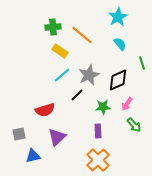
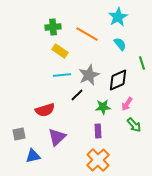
orange line: moved 5 px right, 1 px up; rotated 10 degrees counterclockwise
cyan line: rotated 36 degrees clockwise
